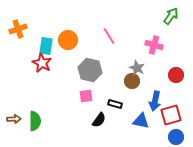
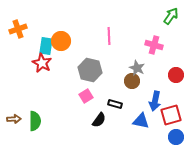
pink line: rotated 30 degrees clockwise
orange circle: moved 7 px left, 1 px down
pink square: rotated 24 degrees counterclockwise
